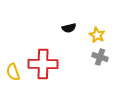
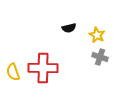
red cross: moved 4 px down
